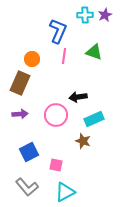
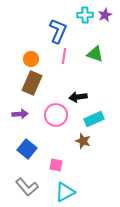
green triangle: moved 1 px right, 2 px down
orange circle: moved 1 px left
brown rectangle: moved 12 px right
blue square: moved 2 px left, 3 px up; rotated 24 degrees counterclockwise
